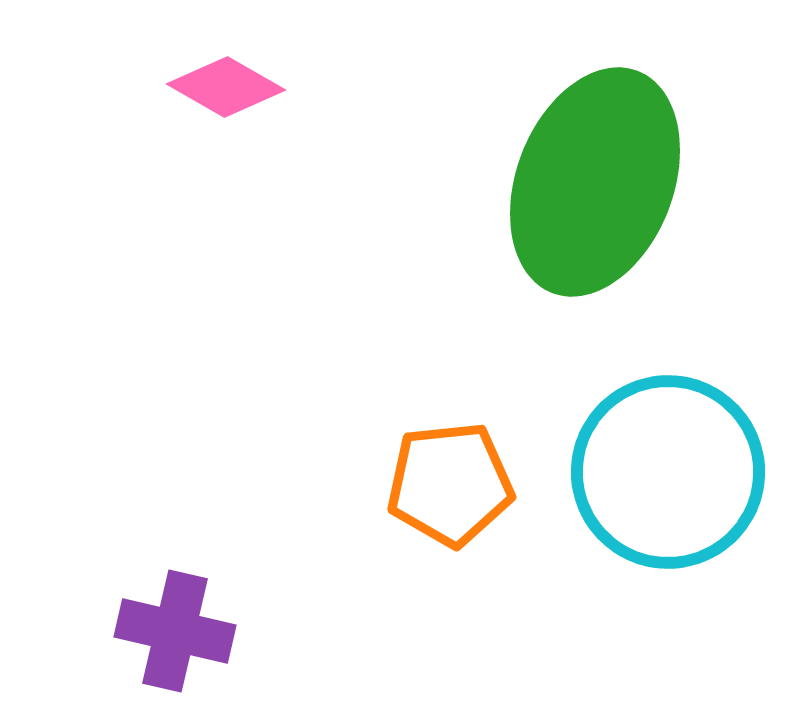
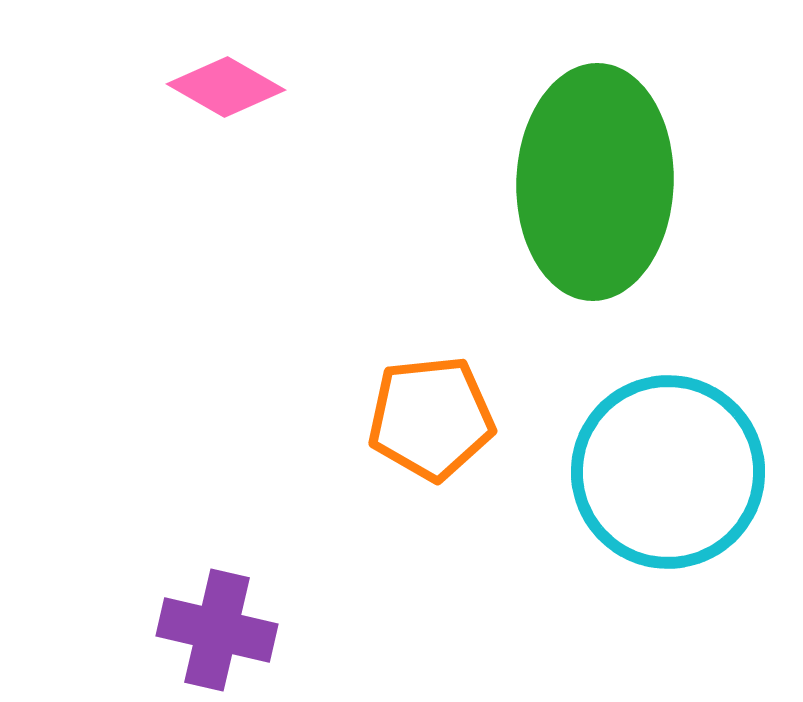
green ellipse: rotated 19 degrees counterclockwise
orange pentagon: moved 19 px left, 66 px up
purple cross: moved 42 px right, 1 px up
